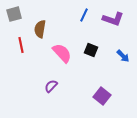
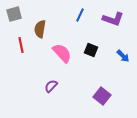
blue line: moved 4 px left
